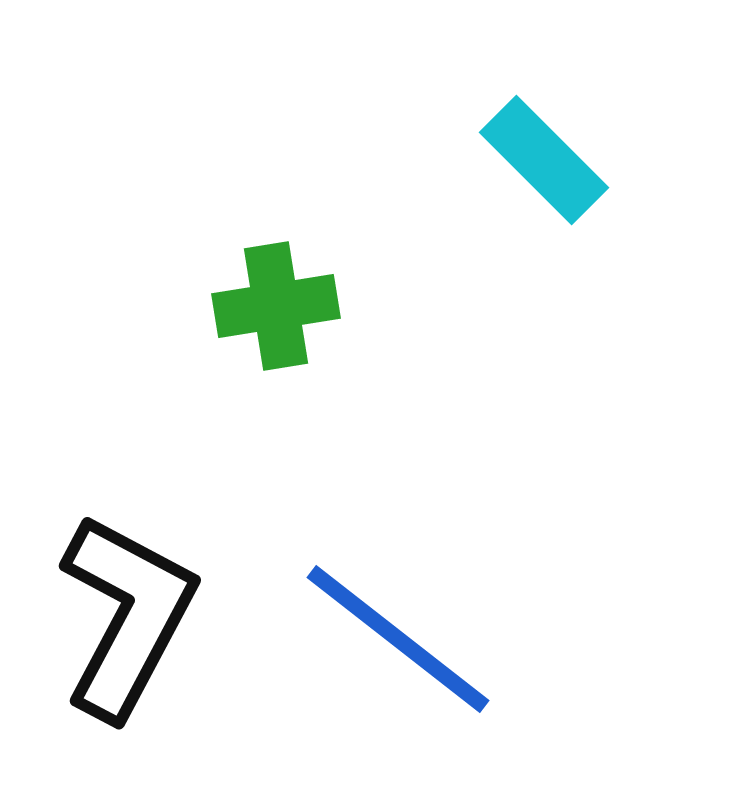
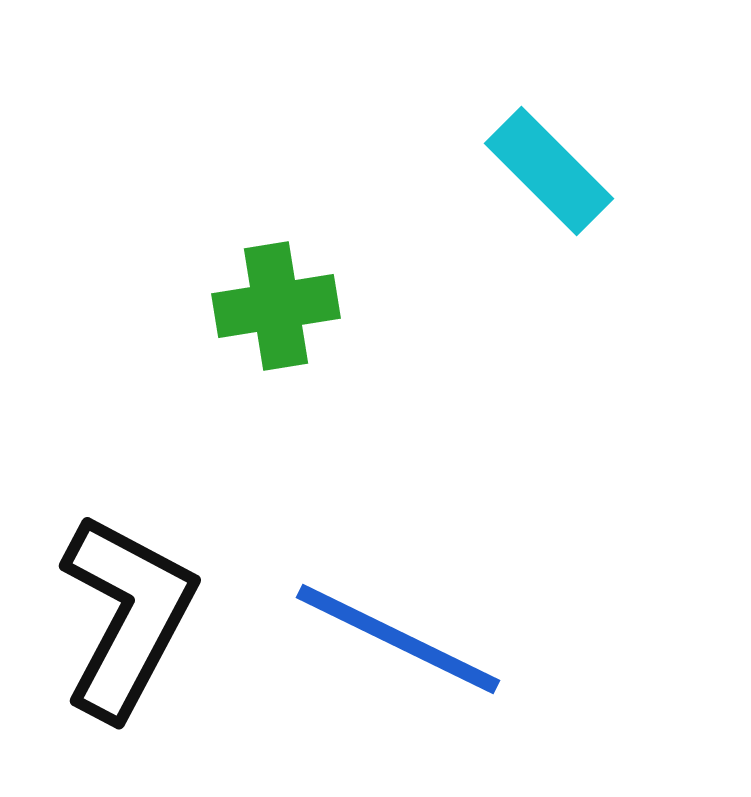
cyan rectangle: moved 5 px right, 11 px down
blue line: rotated 12 degrees counterclockwise
